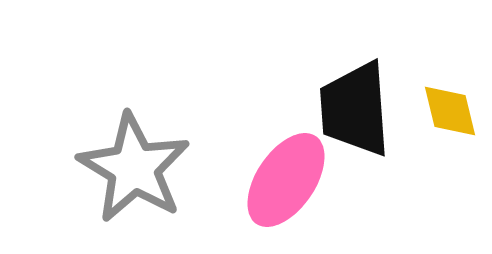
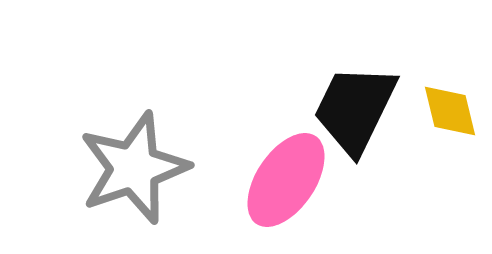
black trapezoid: rotated 30 degrees clockwise
gray star: rotated 22 degrees clockwise
